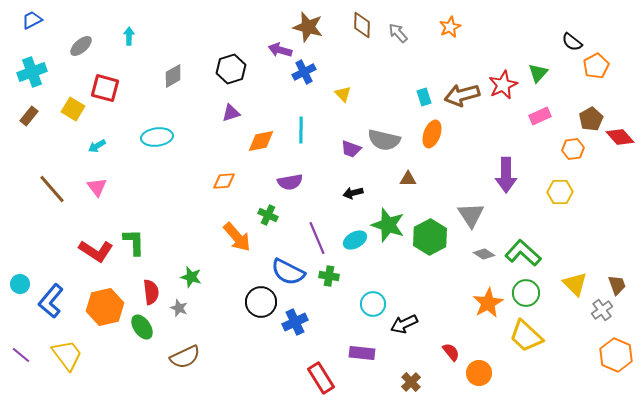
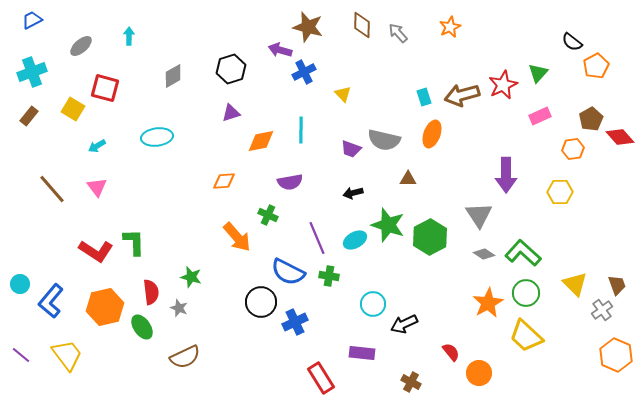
gray triangle at (471, 215): moved 8 px right
brown cross at (411, 382): rotated 18 degrees counterclockwise
